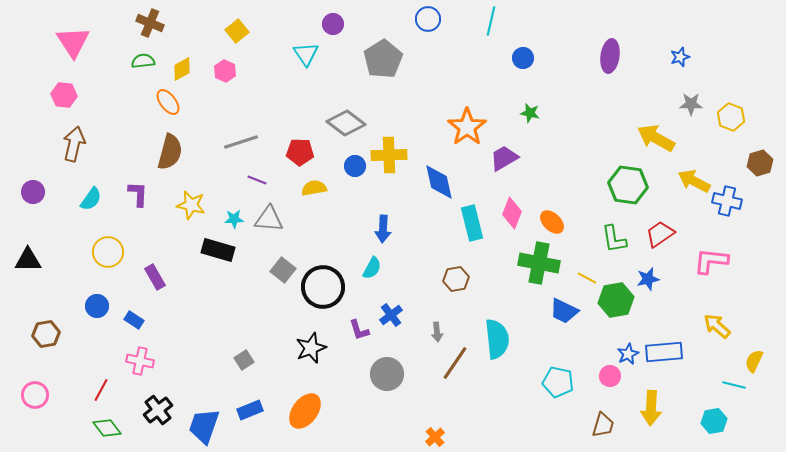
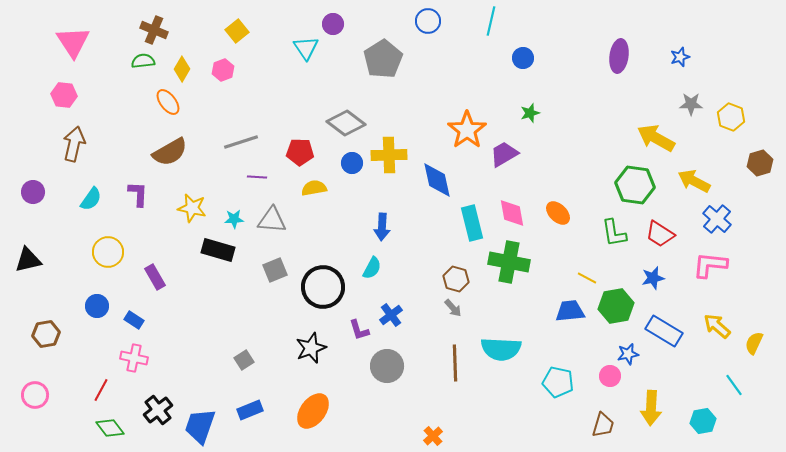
blue circle at (428, 19): moved 2 px down
brown cross at (150, 23): moved 4 px right, 7 px down
cyan triangle at (306, 54): moved 6 px up
purple ellipse at (610, 56): moved 9 px right
yellow diamond at (182, 69): rotated 30 degrees counterclockwise
pink hexagon at (225, 71): moved 2 px left, 1 px up; rotated 15 degrees clockwise
green star at (530, 113): rotated 30 degrees counterclockwise
orange star at (467, 127): moved 3 px down
brown semicircle at (170, 152): rotated 45 degrees clockwise
purple trapezoid at (504, 158): moved 4 px up
blue circle at (355, 166): moved 3 px left, 3 px up
purple line at (257, 180): moved 3 px up; rotated 18 degrees counterclockwise
blue diamond at (439, 182): moved 2 px left, 2 px up
green hexagon at (628, 185): moved 7 px right
blue cross at (727, 201): moved 10 px left, 18 px down; rotated 28 degrees clockwise
yellow star at (191, 205): moved 1 px right, 3 px down
pink diamond at (512, 213): rotated 32 degrees counterclockwise
gray triangle at (269, 219): moved 3 px right, 1 px down
orange ellipse at (552, 222): moved 6 px right, 9 px up
blue arrow at (383, 229): moved 1 px left, 2 px up
red trapezoid at (660, 234): rotated 112 degrees counterclockwise
green L-shape at (614, 239): moved 6 px up
black triangle at (28, 260): rotated 12 degrees counterclockwise
pink L-shape at (711, 261): moved 1 px left, 4 px down
green cross at (539, 263): moved 30 px left, 1 px up
gray square at (283, 270): moved 8 px left; rotated 30 degrees clockwise
brown hexagon at (456, 279): rotated 25 degrees clockwise
blue star at (648, 279): moved 5 px right, 1 px up
green hexagon at (616, 300): moved 6 px down
blue trapezoid at (564, 311): moved 6 px right; rotated 148 degrees clockwise
gray arrow at (437, 332): moved 16 px right, 24 px up; rotated 36 degrees counterclockwise
cyan semicircle at (497, 339): moved 4 px right, 10 px down; rotated 99 degrees clockwise
blue rectangle at (664, 352): moved 21 px up; rotated 36 degrees clockwise
blue star at (628, 354): rotated 15 degrees clockwise
pink cross at (140, 361): moved 6 px left, 3 px up
yellow semicircle at (754, 361): moved 18 px up
brown line at (455, 363): rotated 36 degrees counterclockwise
gray circle at (387, 374): moved 8 px up
cyan line at (734, 385): rotated 40 degrees clockwise
orange ellipse at (305, 411): moved 8 px right
cyan hexagon at (714, 421): moved 11 px left
blue trapezoid at (204, 426): moved 4 px left
green diamond at (107, 428): moved 3 px right
orange cross at (435, 437): moved 2 px left, 1 px up
